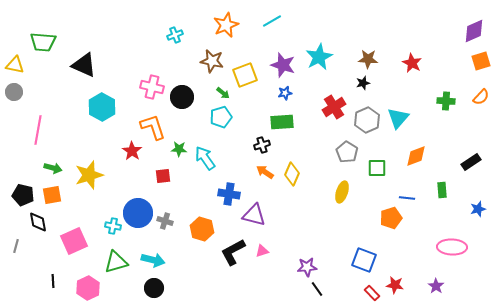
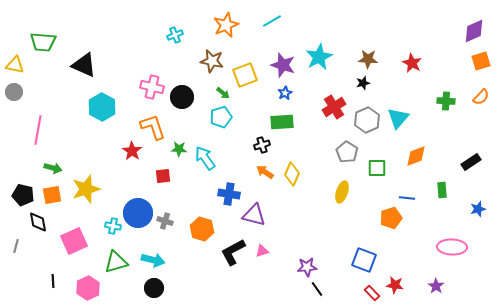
blue star at (285, 93): rotated 16 degrees counterclockwise
yellow star at (89, 175): moved 3 px left, 14 px down
